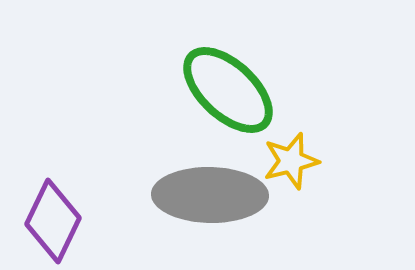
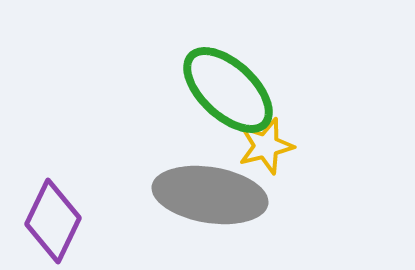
yellow star: moved 25 px left, 15 px up
gray ellipse: rotated 8 degrees clockwise
